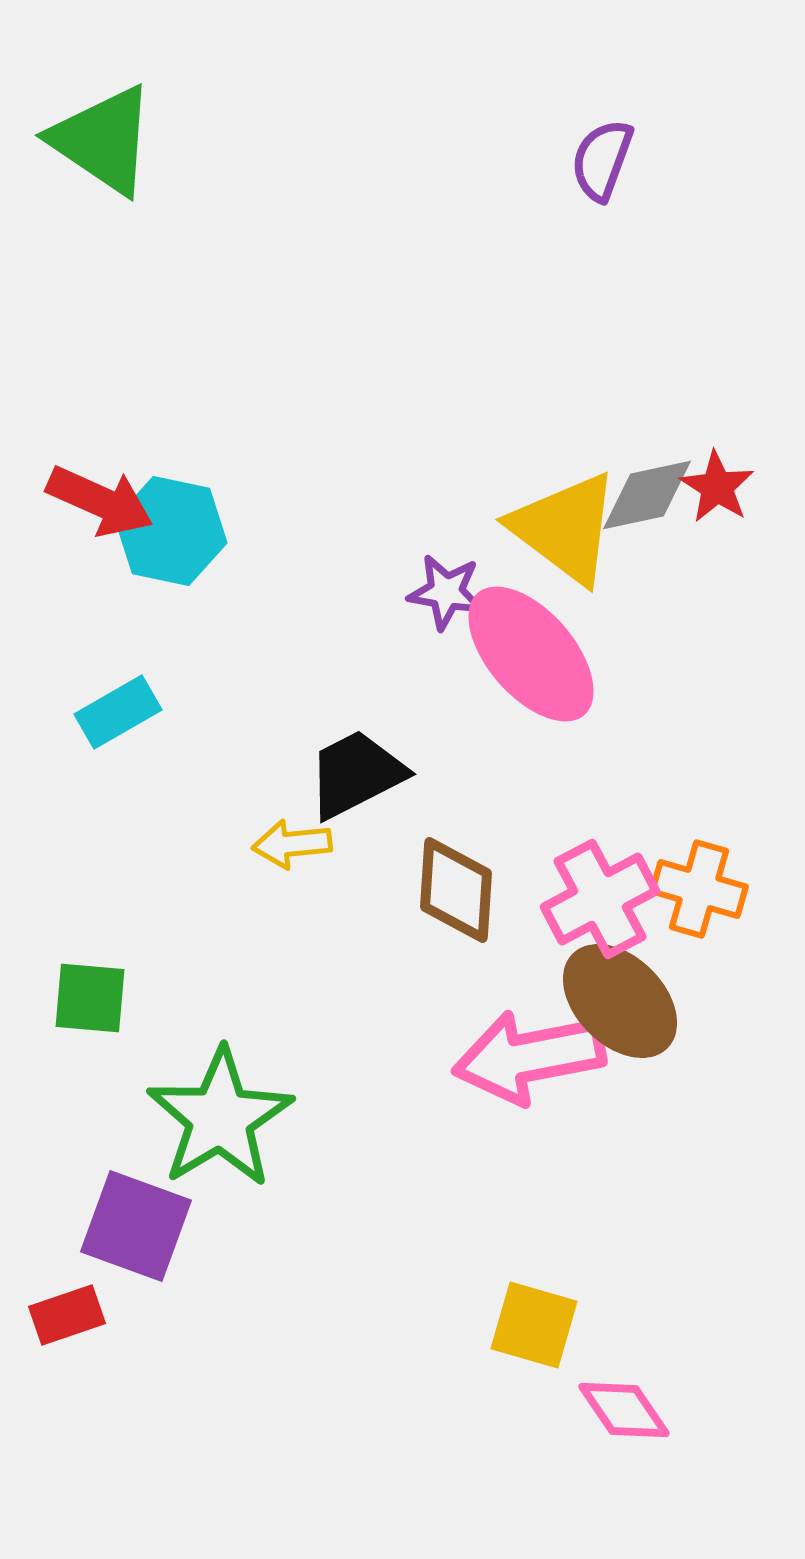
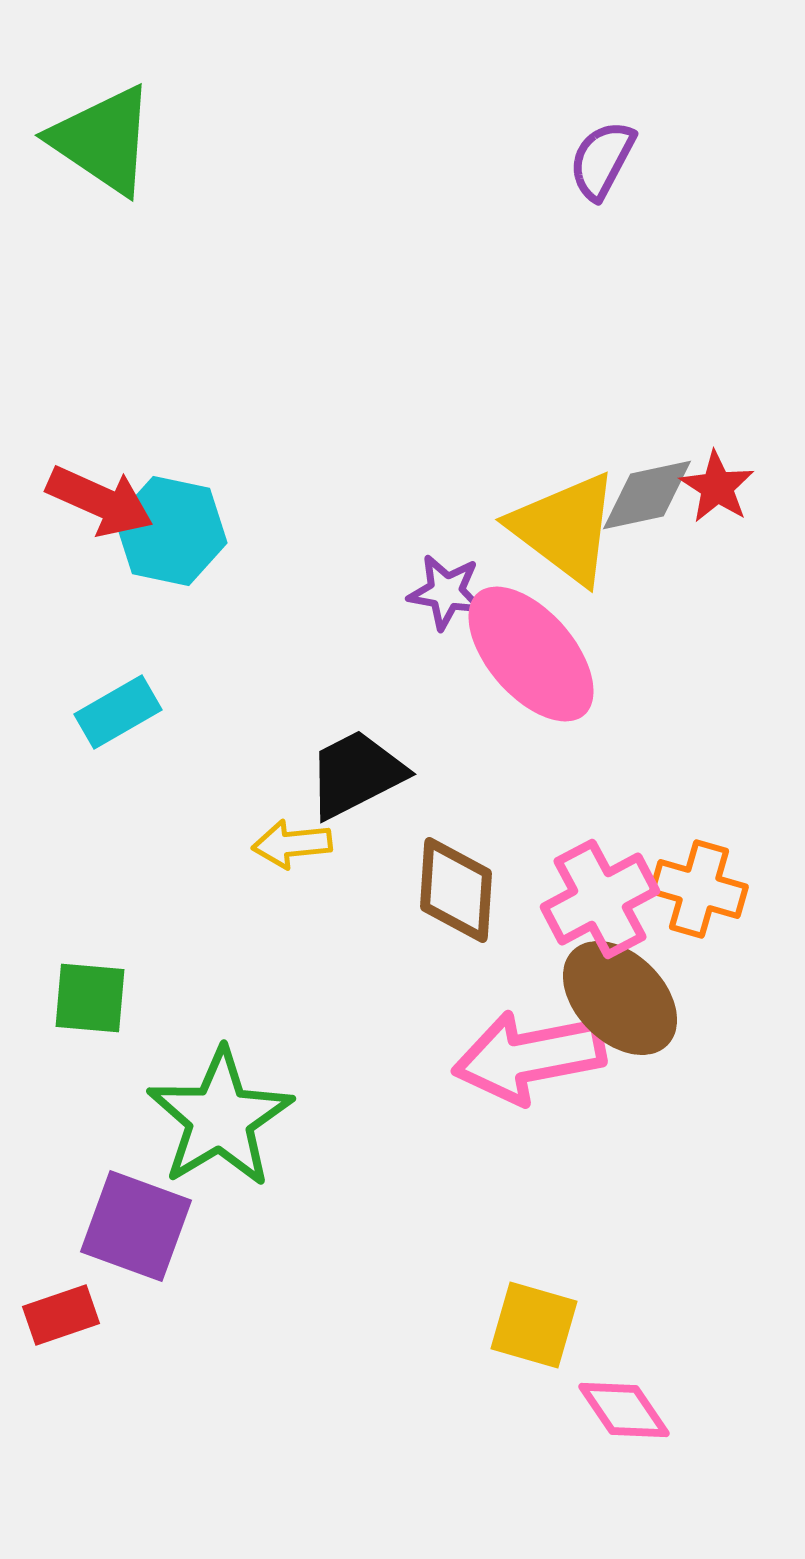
purple semicircle: rotated 8 degrees clockwise
brown ellipse: moved 3 px up
red rectangle: moved 6 px left
